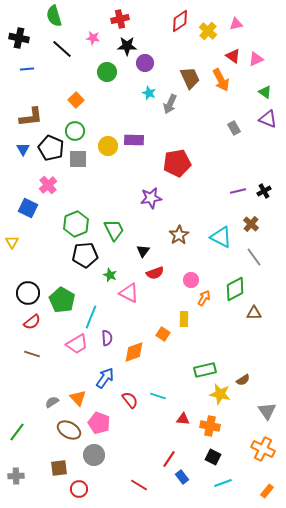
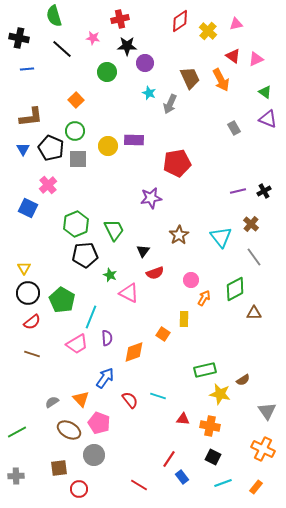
cyan triangle at (221, 237): rotated 25 degrees clockwise
yellow triangle at (12, 242): moved 12 px right, 26 px down
orange triangle at (78, 398): moved 3 px right, 1 px down
green line at (17, 432): rotated 24 degrees clockwise
orange rectangle at (267, 491): moved 11 px left, 4 px up
